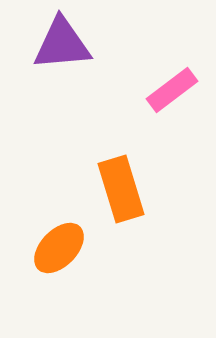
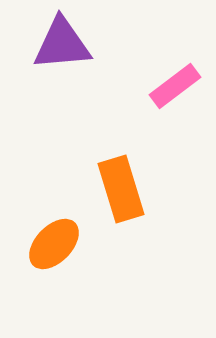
pink rectangle: moved 3 px right, 4 px up
orange ellipse: moved 5 px left, 4 px up
